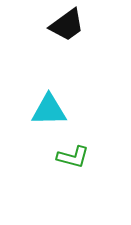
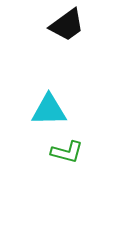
green L-shape: moved 6 px left, 5 px up
